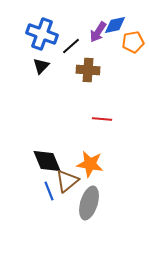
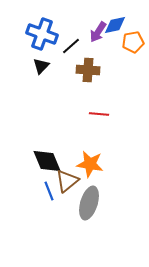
red line: moved 3 px left, 5 px up
